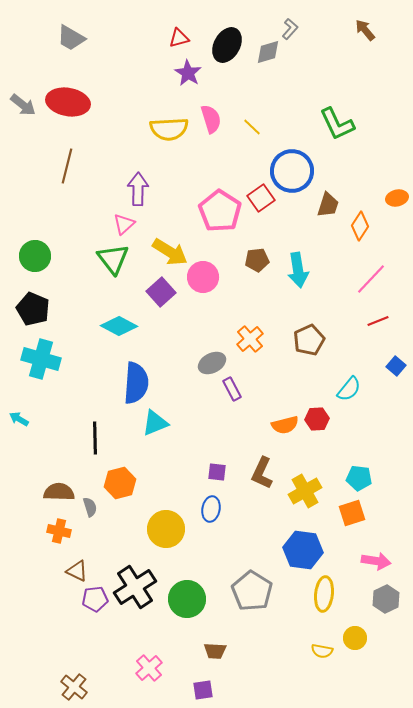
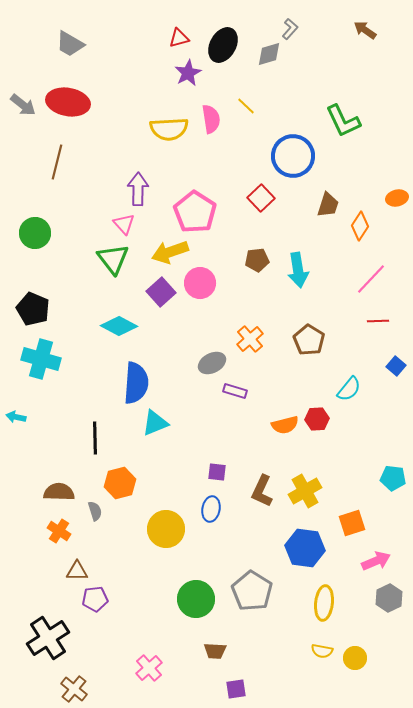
brown arrow at (365, 30): rotated 15 degrees counterclockwise
gray trapezoid at (71, 38): moved 1 px left, 6 px down
black ellipse at (227, 45): moved 4 px left
gray diamond at (268, 52): moved 1 px right, 2 px down
purple star at (188, 73): rotated 12 degrees clockwise
pink semicircle at (211, 119): rotated 8 degrees clockwise
green L-shape at (337, 124): moved 6 px right, 3 px up
yellow line at (252, 127): moved 6 px left, 21 px up
brown line at (67, 166): moved 10 px left, 4 px up
blue circle at (292, 171): moved 1 px right, 15 px up
red square at (261, 198): rotated 8 degrees counterclockwise
pink pentagon at (220, 211): moved 25 px left, 1 px down
pink triangle at (124, 224): rotated 30 degrees counterclockwise
yellow arrow at (170, 252): rotated 129 degrees clockwise
green circle at (35, 256): moved 23 px up
pink circle at (203, 277): moved 3 px left, 6 px down
red line at (378, 321): rotated 20 degrees clockwise
brown pentagon at (309, 340): rotated 16 degrees counterclockwise
purple rectangle at (232, 389): moved 3 px right, 2 px down; rotated 45 degrees counterclockwise
cyan arrow at (19, 419): moved 3 px left, 2 px up; rotated 18 degrees counterclockwise
brown L-shape at (262, 473): moved 18 px down
cyan pentagon at (359, 478): moved 34 px right
gray semicircle at (90, 507): moved 5 px right, 4 px down
orange square at (352, 513): moved 10 px down
orange cross at (59, 531): rotated 20 degrees clockwise
blue hexagon at (303, 550): moved 2 px right, 2 px up
pink arrow at (376, 561): rotated 32 degrees counterclockwise
brown triangle at (77, 571): rotated 25 degrees counterclockwise
black cross at (135, 587): moved 87 px left, 51 px down
yellow ellipse at (324, 594): moved 9 px down
green circle at (187, 599): moved 9 px right
gray hexagon at (386, 599): moved 3 px right, 1 px up
yellow circle at (355, 638): moved 20 px down
brown cross at (74, 687): moved 2 px down
purple square at (203, 690): moved 33 px right, 1 px up
